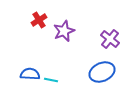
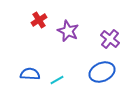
purple star: moved 4 px right; rotated 25 degrees counterclockwise
cyan line: moved 6 px right; rotated 40 degrees counterclockwise
